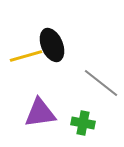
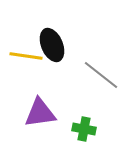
yellow line: rotated 24 degrees clockwise
gray line: moved 8 px up
green cross: moved 1 px right, 6 px down
